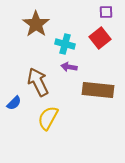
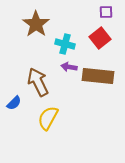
brown rectangle: moved 14 px up
